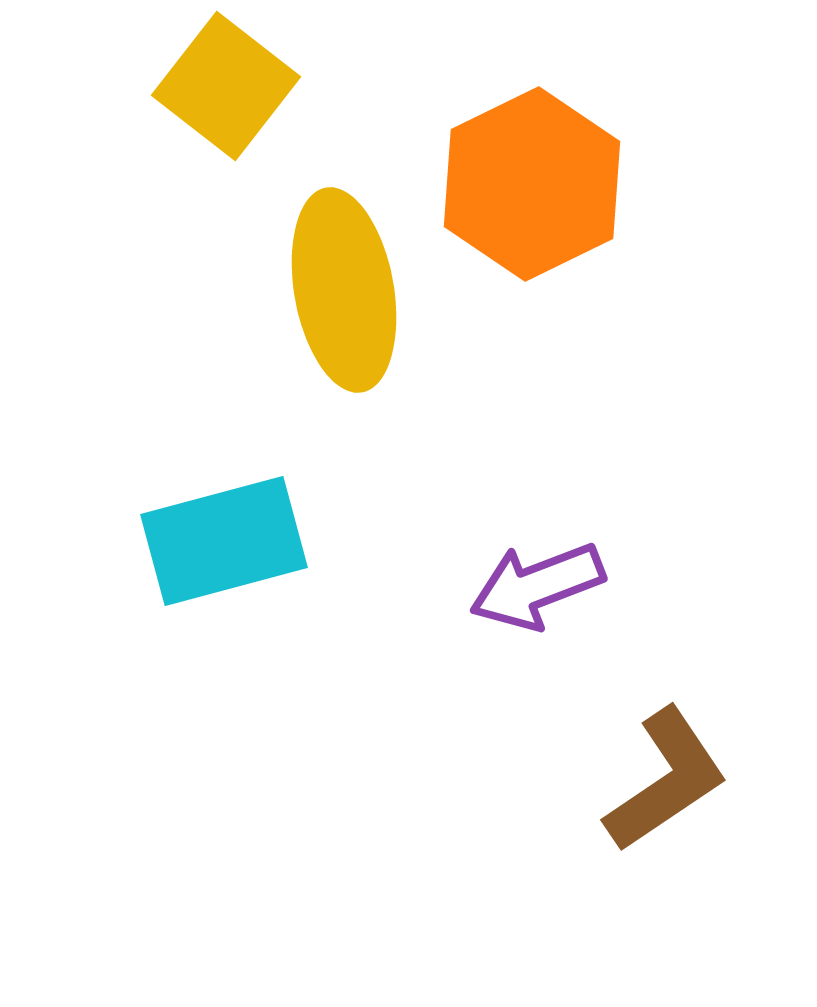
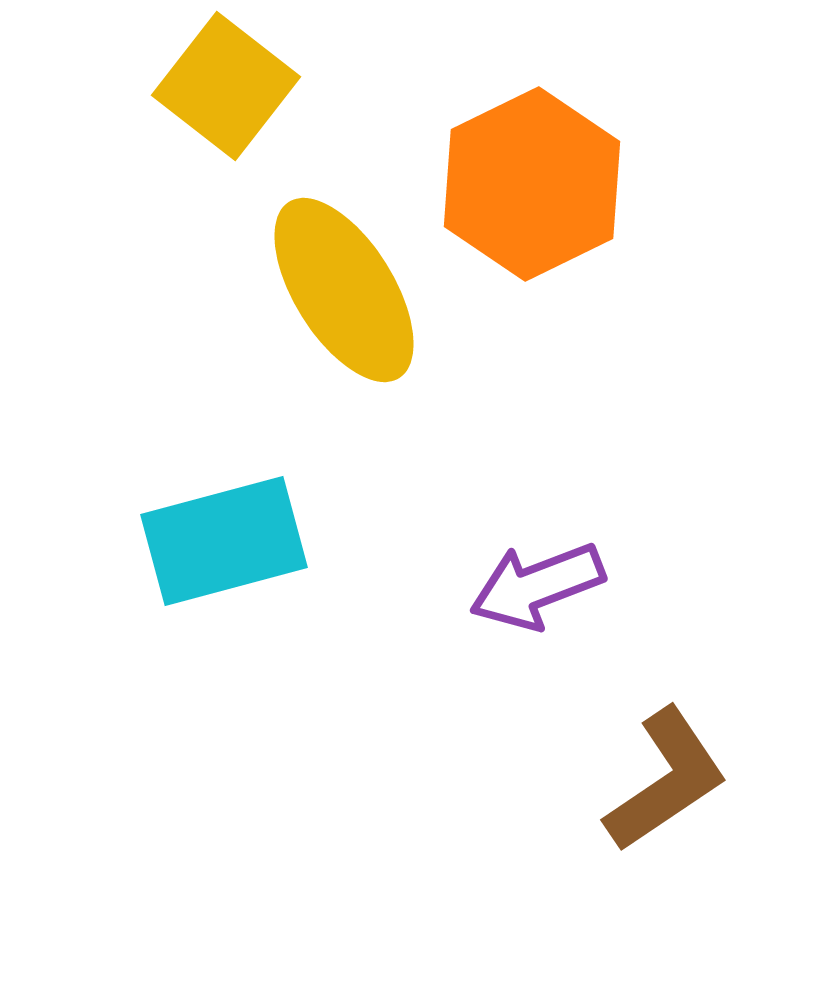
yellow ellipse: rotated 22 degrees counterclockwise
